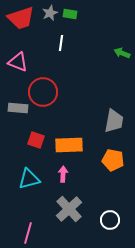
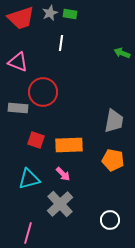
pink arrow: rotated 133 degrees clockwise
gray cross: moved 9 px left, 5 px up
